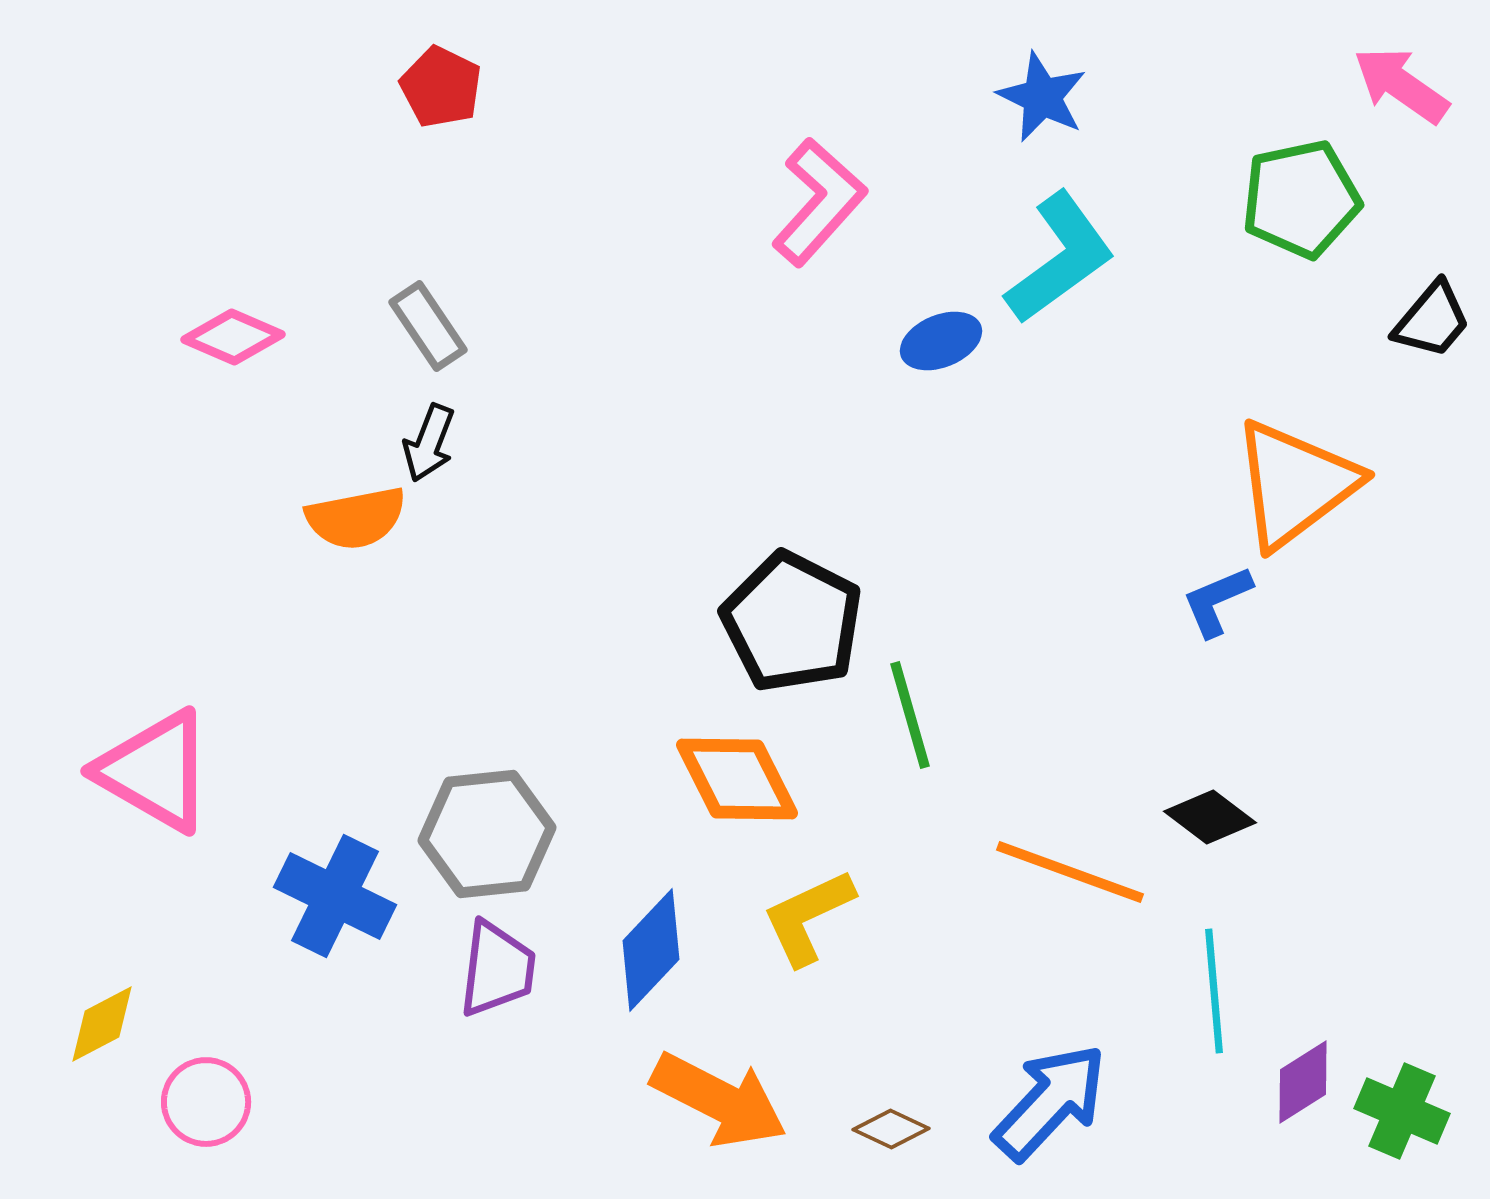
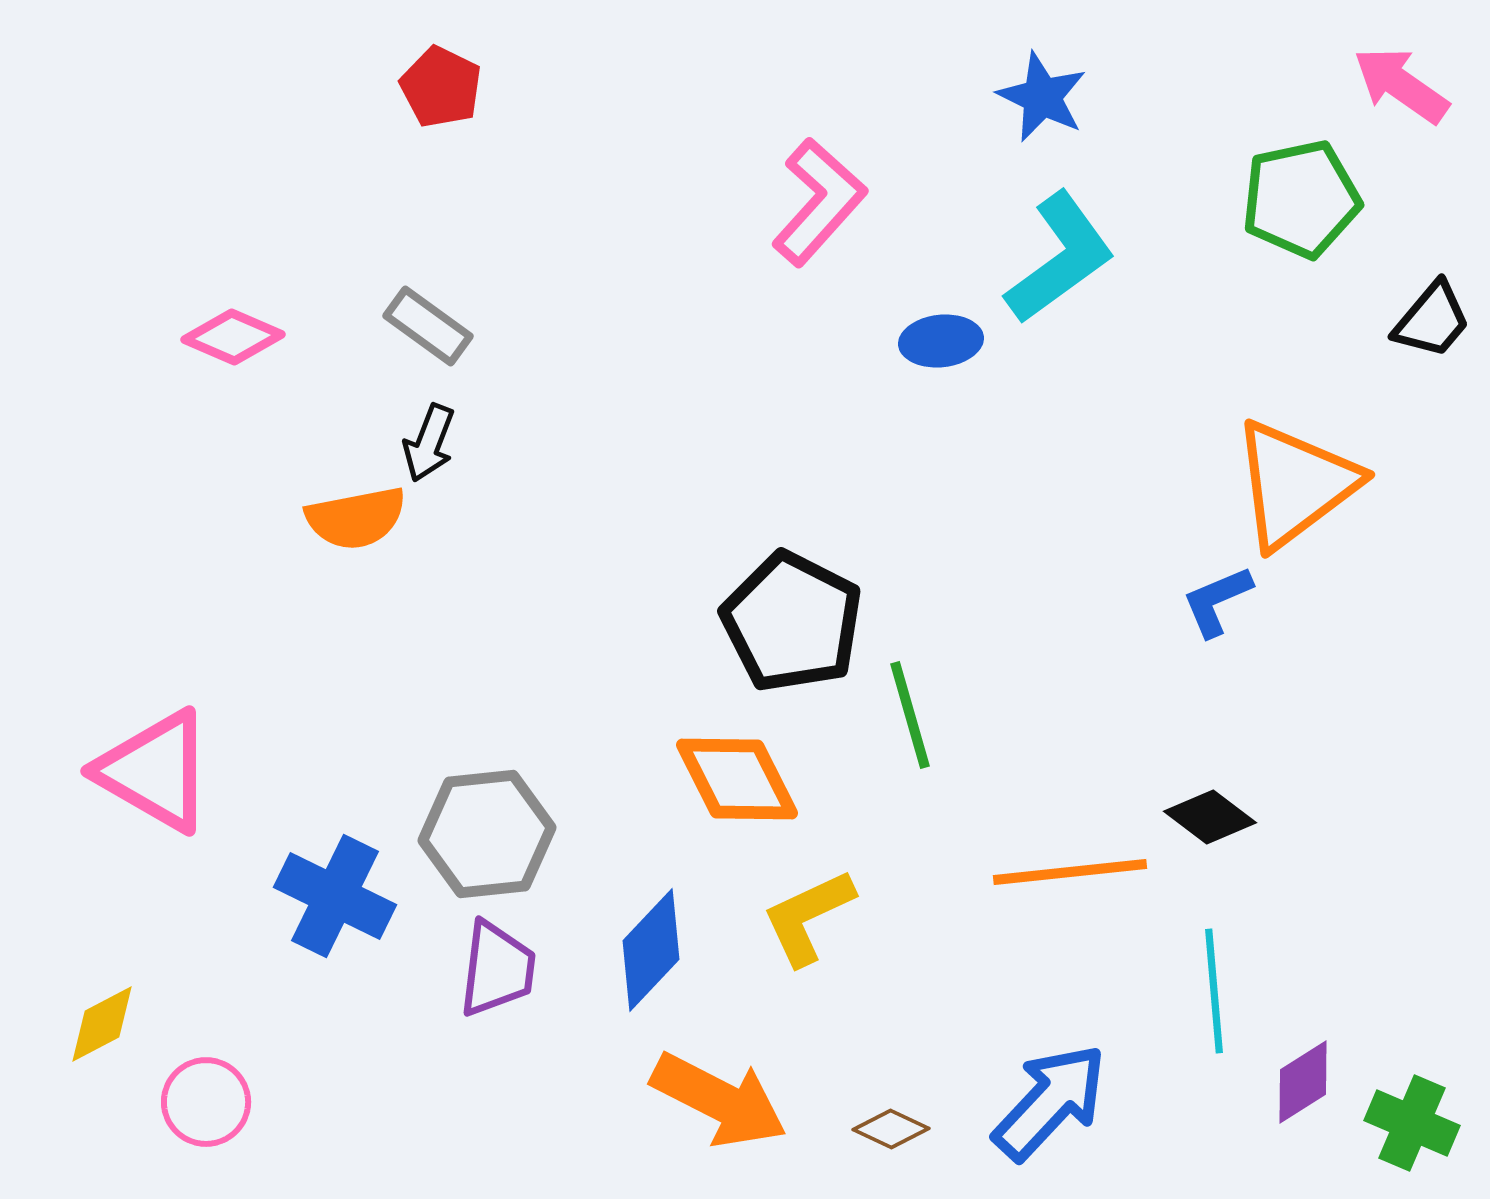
gray rectangle: rotated 20 degrees counterclockwise
blue ellipse: rotated 16 degrees clockwise
orange line: rotated 26 degrees counterclockwise
green cross: moved 10 px right, 12 px down
